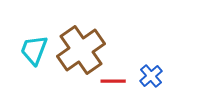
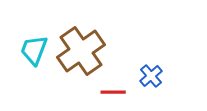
brown cross: moved 1 px down
red line: moved 11 px down
